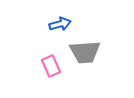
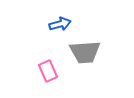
pink rectangle: moved 3 px left, 5 px down
